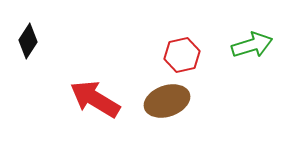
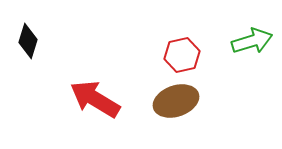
black diamond: rotated 16 degrees counterclockwise
green arrow: moved 4 px up
brown ellipse: moved 9 px right
